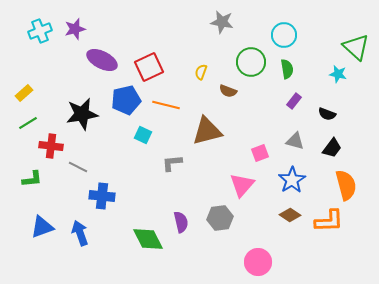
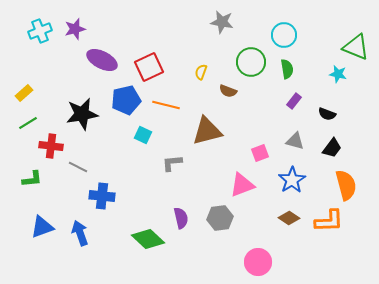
green triangle: rotated 20 degrees counterclockwise
pink triangle: rotated 28 degrees clockwise
brown diamond: moved 1 px left, 3 px down
purple semicircle: moved 4 px up
green diamond: rotated 20 degrees counterclockwise
